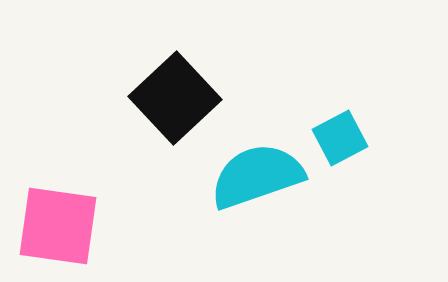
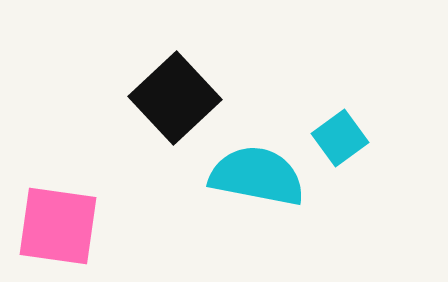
cyan square: rotated 8 degrees counterclockwise
cyan semicircle: rotated 30 degrees clockwise
